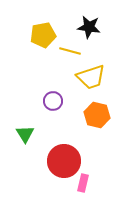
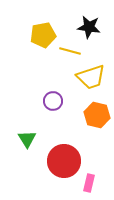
green triangle: moved 2 px right, 5 px down
pink rectangle: moved 6 px right
